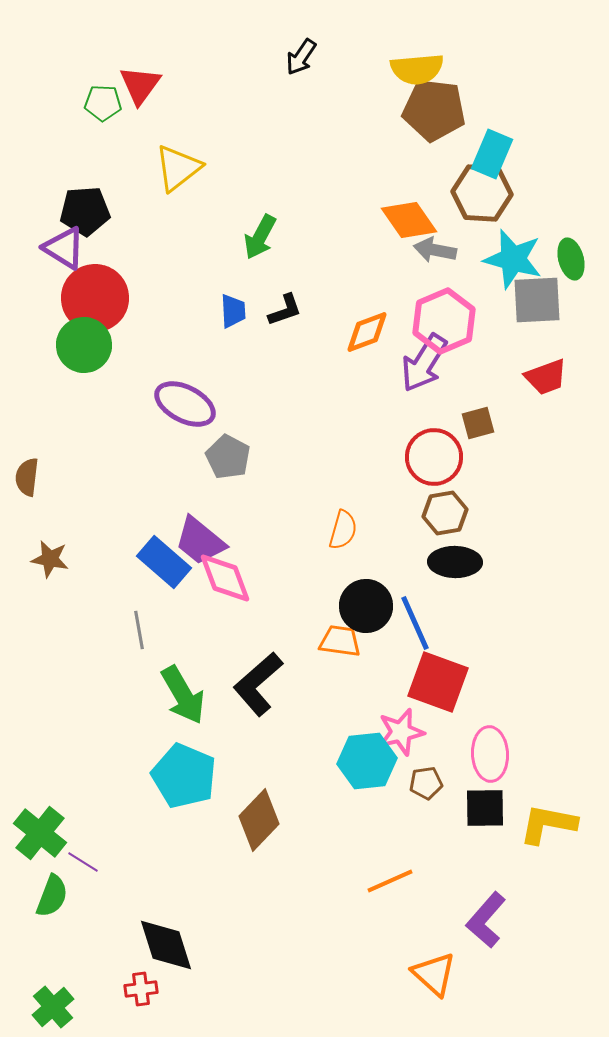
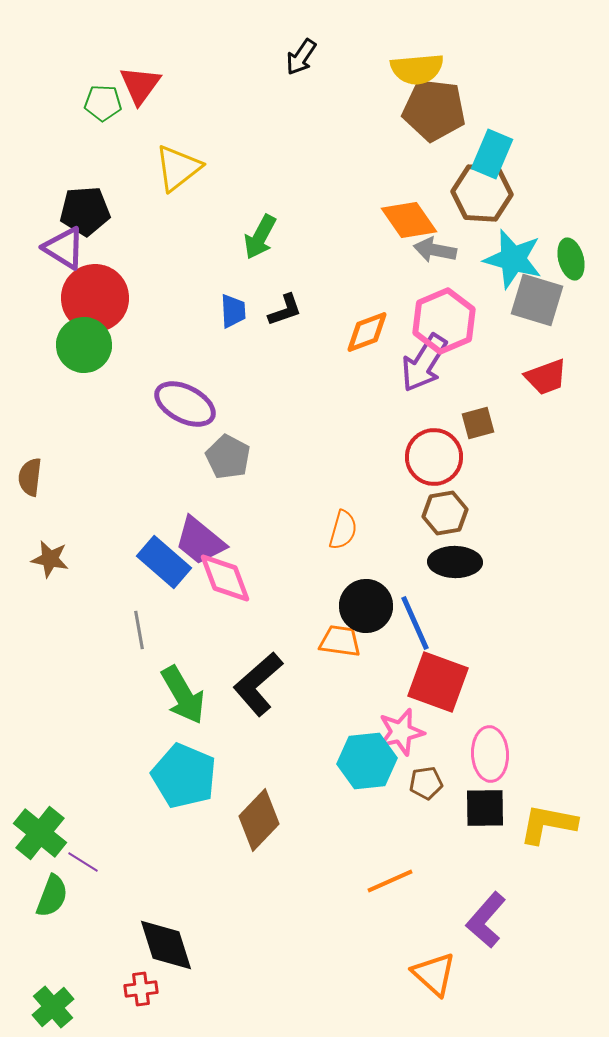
gray square at (537, 300): rotated 20 degrees clockwise
brown semicircle at (27, 477): moved 3 px right
